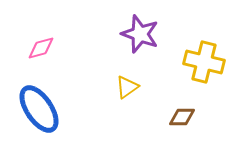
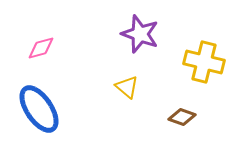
yellow triangle: rotated 45 degrees counterclockwise
brown diamond: rotated 20 degrees clockwise
